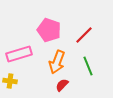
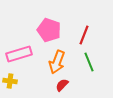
red line: rotated 24 degrees counterclockwise
green line: moved 1 px right, 4 px up
